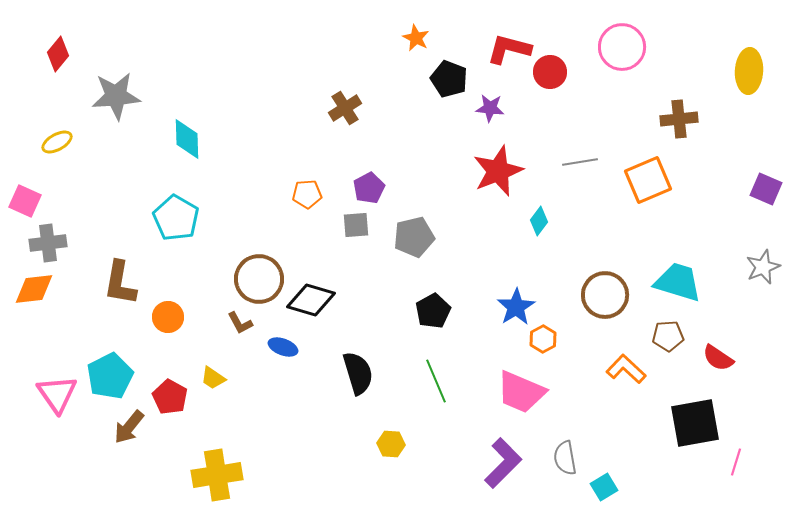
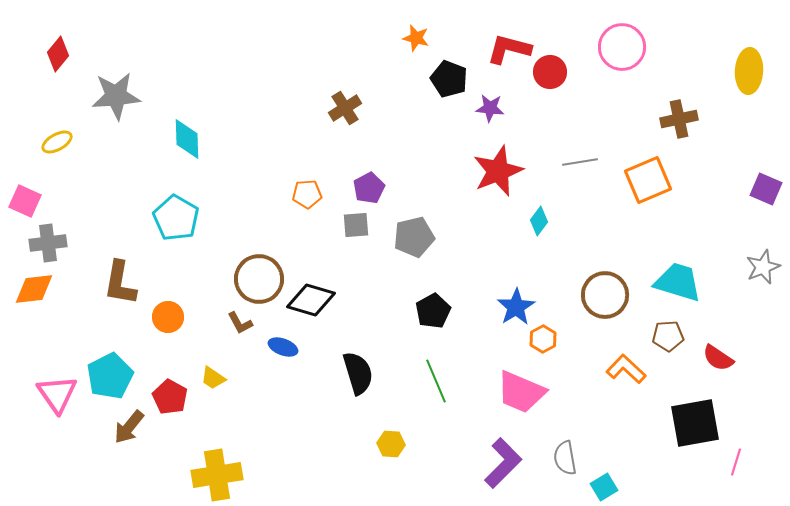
orange star at (416, 38): rotated 12 degrees counterclockwise
brown cross at (679, 119): rotated 6 degrees counterclockwise
